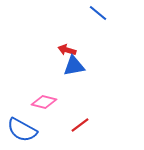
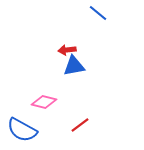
red arrow: rotated 24 degrees counterclockwise
